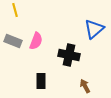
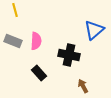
blue triangle: moved 1 px down
pink semicircle: rotated 18 degrees counterclockwise
black rectangle: moved 2 px left, 8 px up; rotated 42 degrees counterclockwise
brown arrow: moved 2 px left
